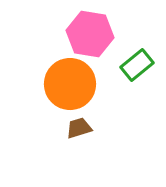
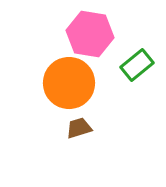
orange circle: moved 1 px left, 1 px up
